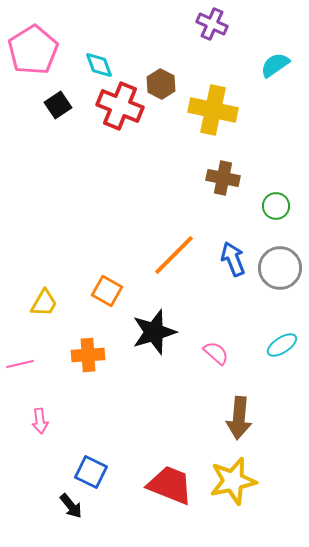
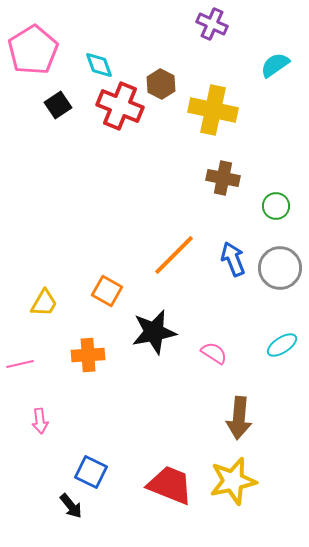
black star: rotated 6 degrees clockwise
pink semicircle: moved 2 px left; rotated 8 degrees counterclockwise
